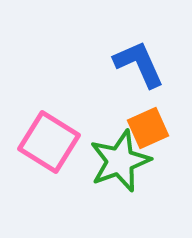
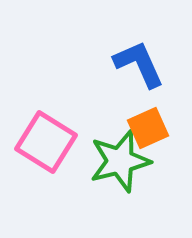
pink square: moved 3 px left
green star: rotated 6 degrees clockwise
